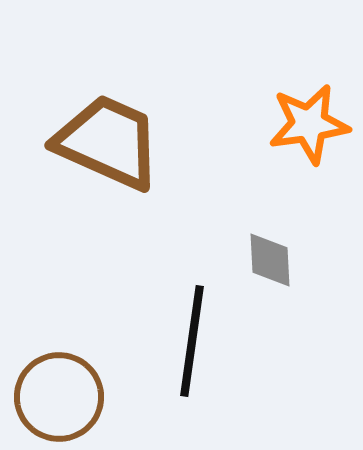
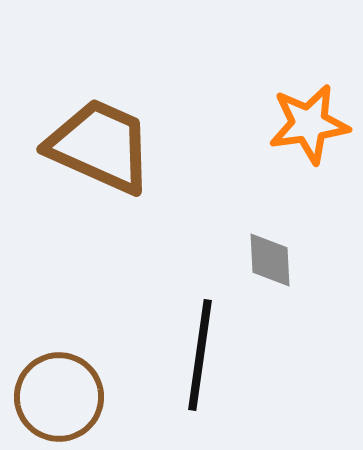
brown trapezoid: moved 8 px left, 4 px down
black line: moved 8 px right, 14 px down
